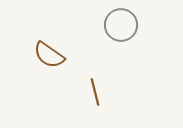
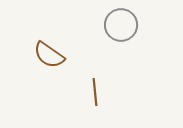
brown line: rotated 8 degrees clockwise
